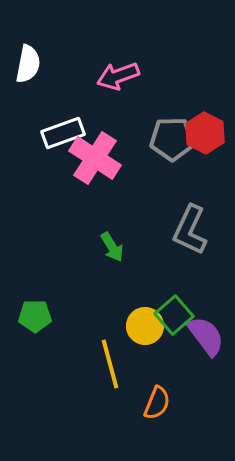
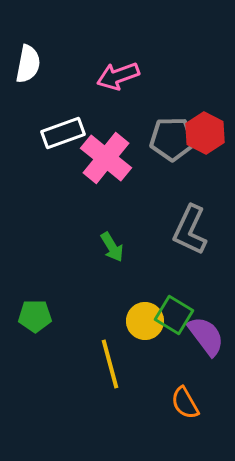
pink cross: moved 11 px right; rotated 6 degrees clockwise
green square: rotated 18 degrees counterclockwise
yellow circle: moved 5 px up
orange semicircle: moved 28 px right; rotated 128 degrees clockwise
